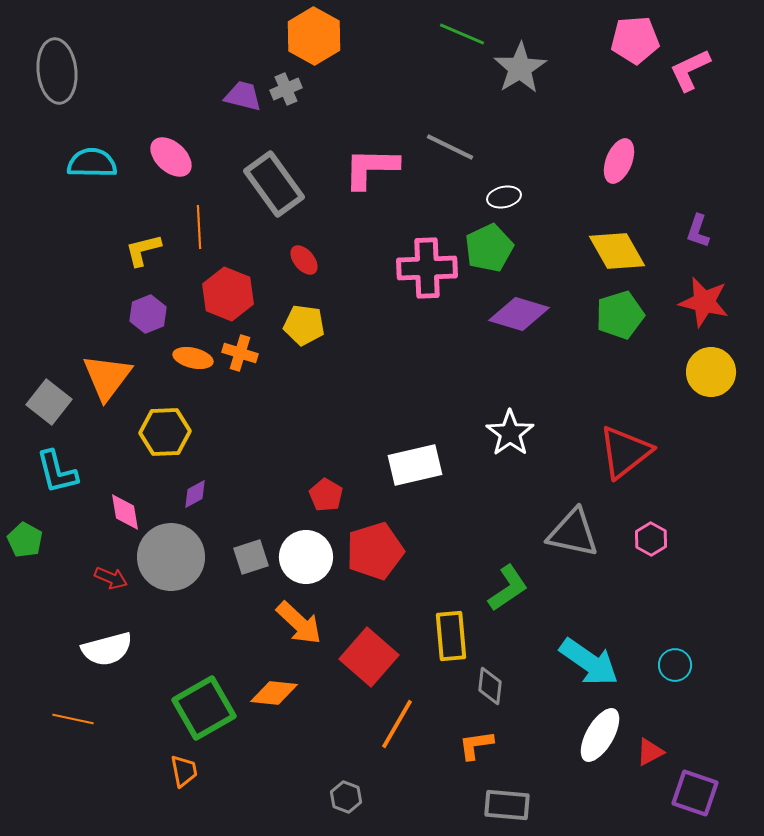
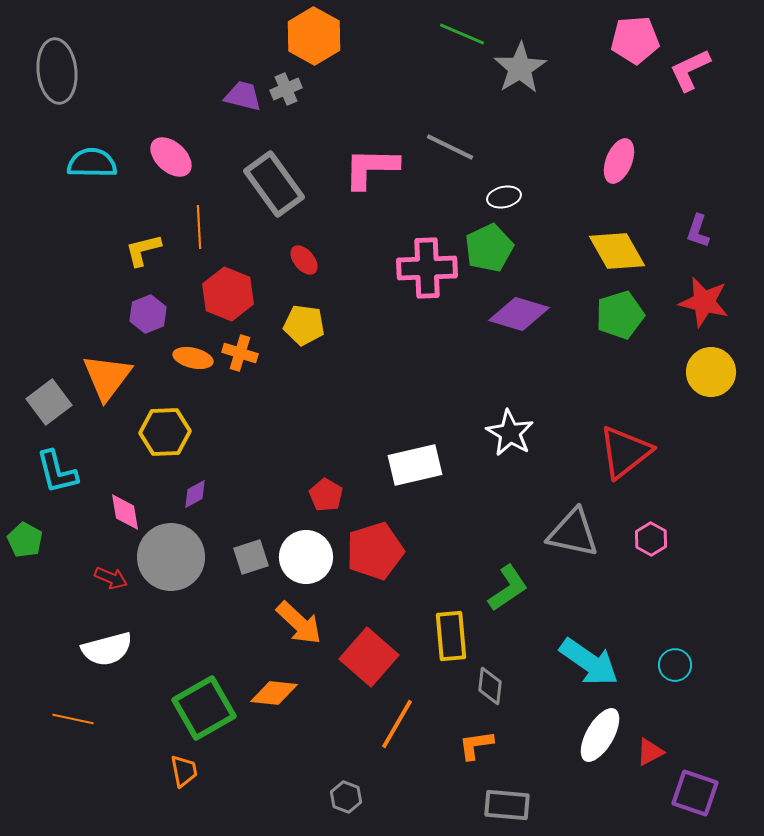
gray square at (49, 402): rotated 15 degrees clockwise
white star at (510, 433): rotated 6 degrees counterclockwise
